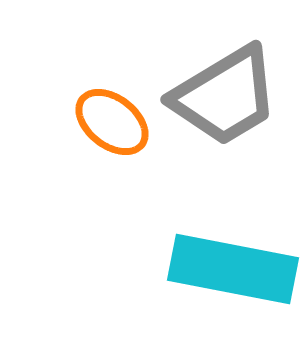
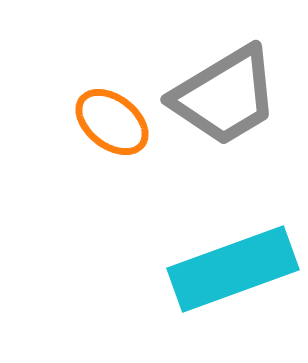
cyan rectangle: rotated 31 degrees counterclockwise
